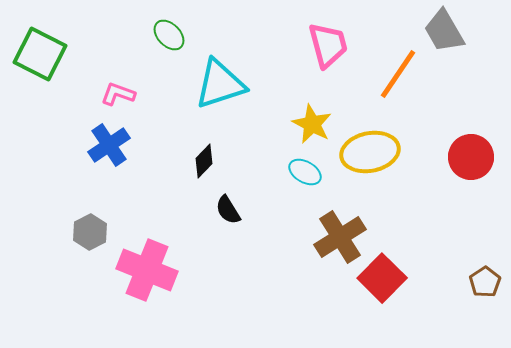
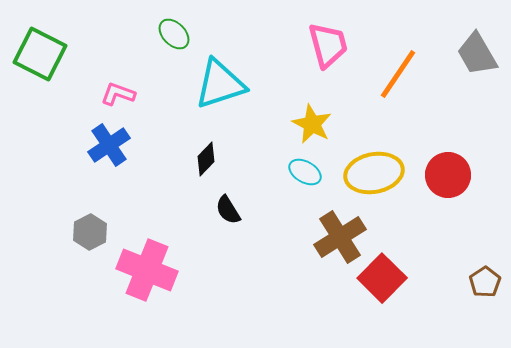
gray trapezoid: moved 33 px right, 23 px down
green ellipse: moved 5 px right, 1 px up
yellow ellipse: moved 4 px right, 21 px down
red circle: moved 23 px left, 18 px down
black diamond: moved 2 px right, 2 px up
